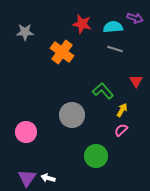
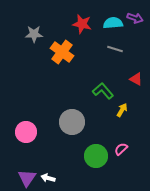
cyan semicircle: moved 4 px up
gray star: moved 9 px right, 2 px down
red triangle: moved 2 px up; rotated 32 degrees counterclockwise
gray circle: moved 7 px down
pink semicircle: moved 19 px down
